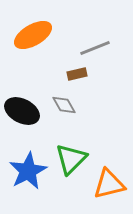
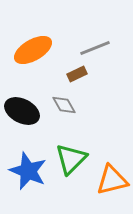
orange ellipse: moved 15 px down
brown rectangle: rotated 12 degrees counterclockwise
blue star: rotated 21 degrees counterclockwise
orange triangle: moved 3 px right, 4 px up
